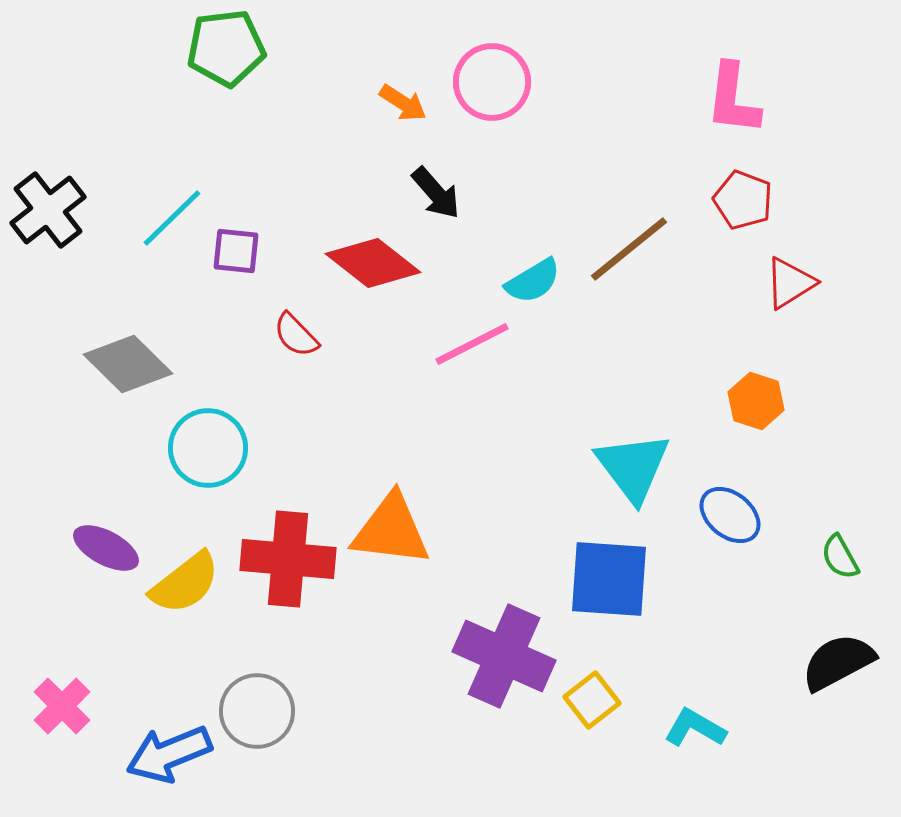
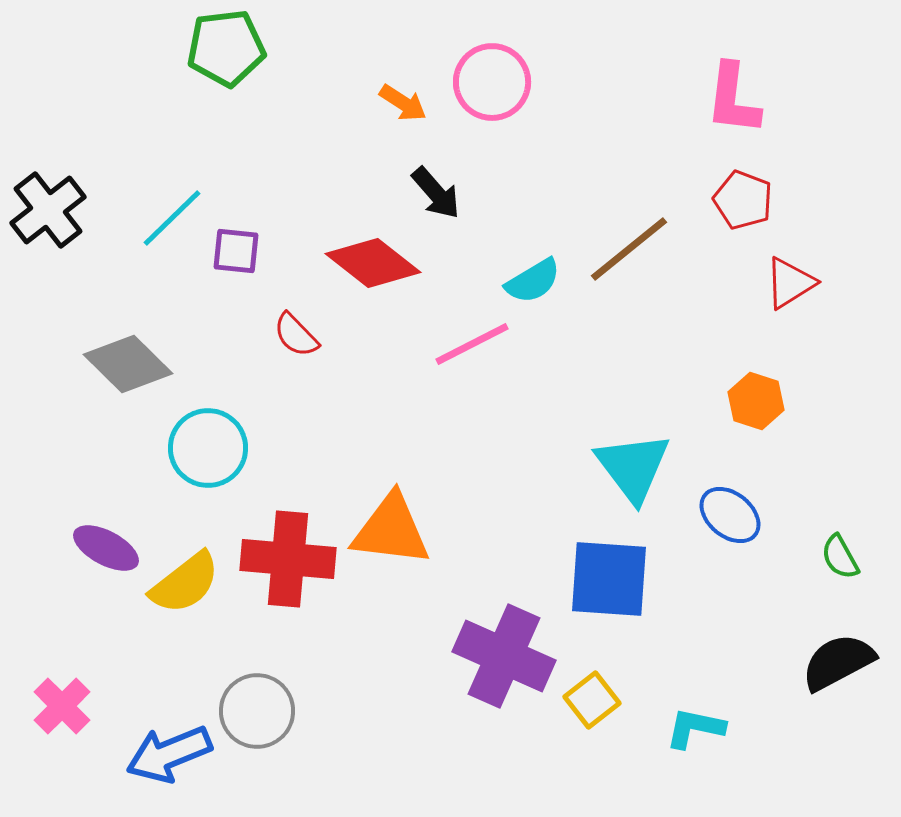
cyan L-shape: rotated 18 degrees counterclockwise
